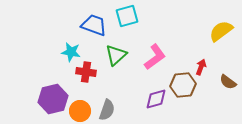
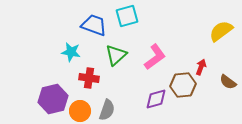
red cross: moved 3 px right, 6 px down
